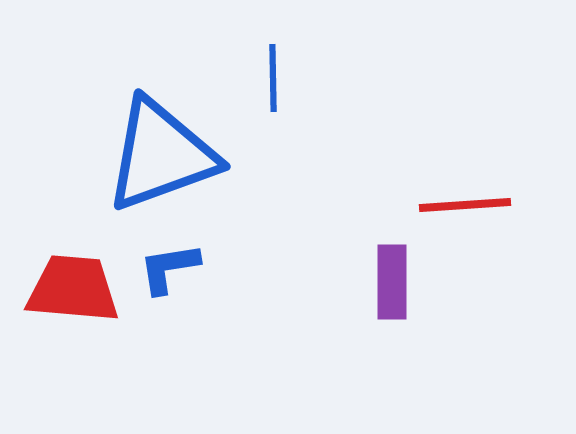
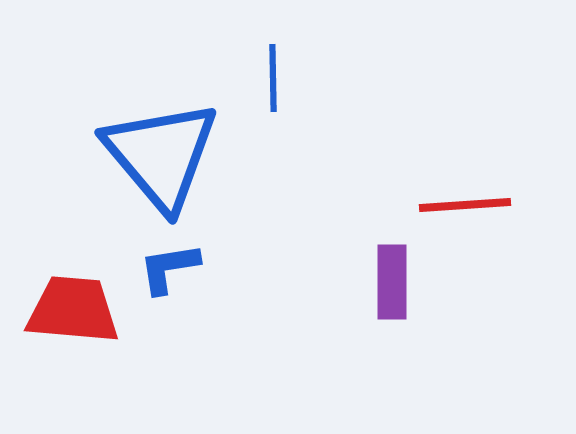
blue triangle: rotated 50 degrees counterclockwise
red trapezoid: moved 21 px down
